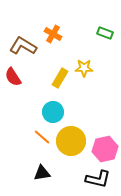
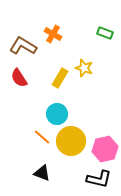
yellow star: rotated 18 degrees clockwise
red semicircle: moved 6 px right, 1 px down
cyan circle: moved 4 px right, 2 px down
black triangle: rotated 30 degrees clockwise
black L-shape: moved 1 px right
